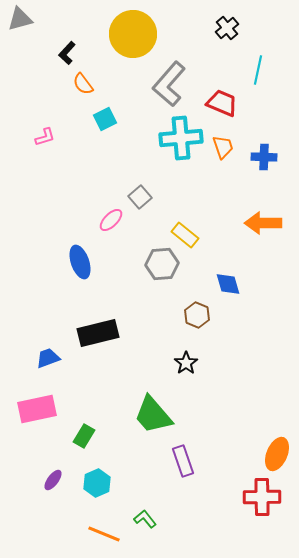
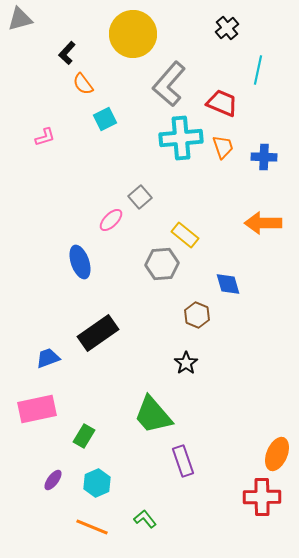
black rectangle: rotated 21 degrees counterclockwise
orange line: moved 12 px left, 7 px up
